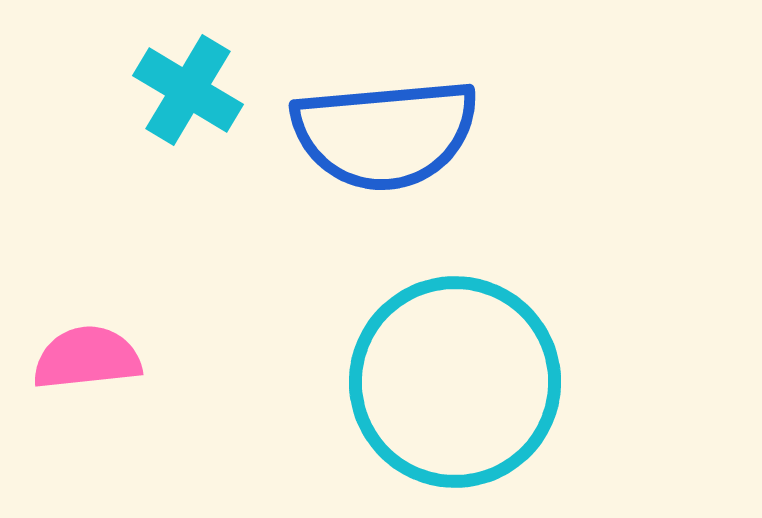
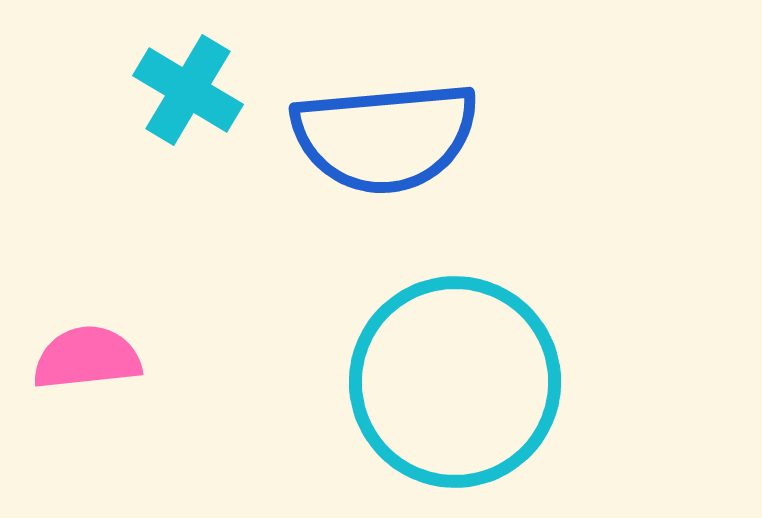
blue semicircle: moved 3 px down
